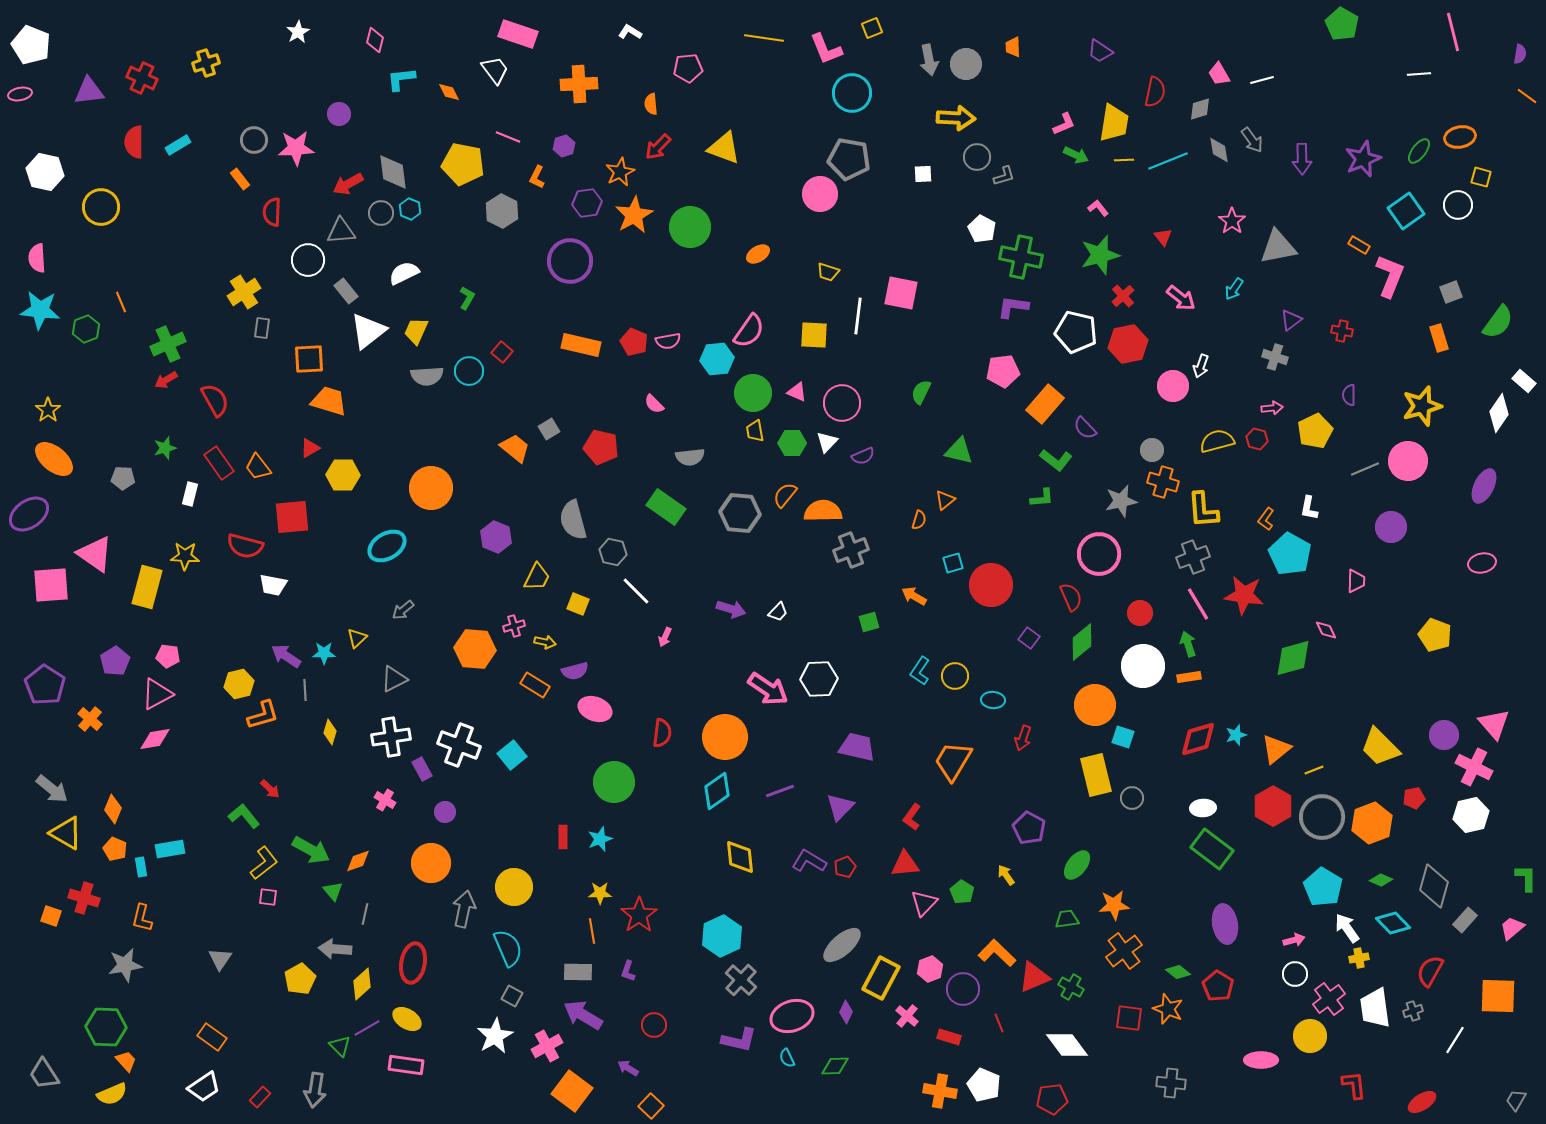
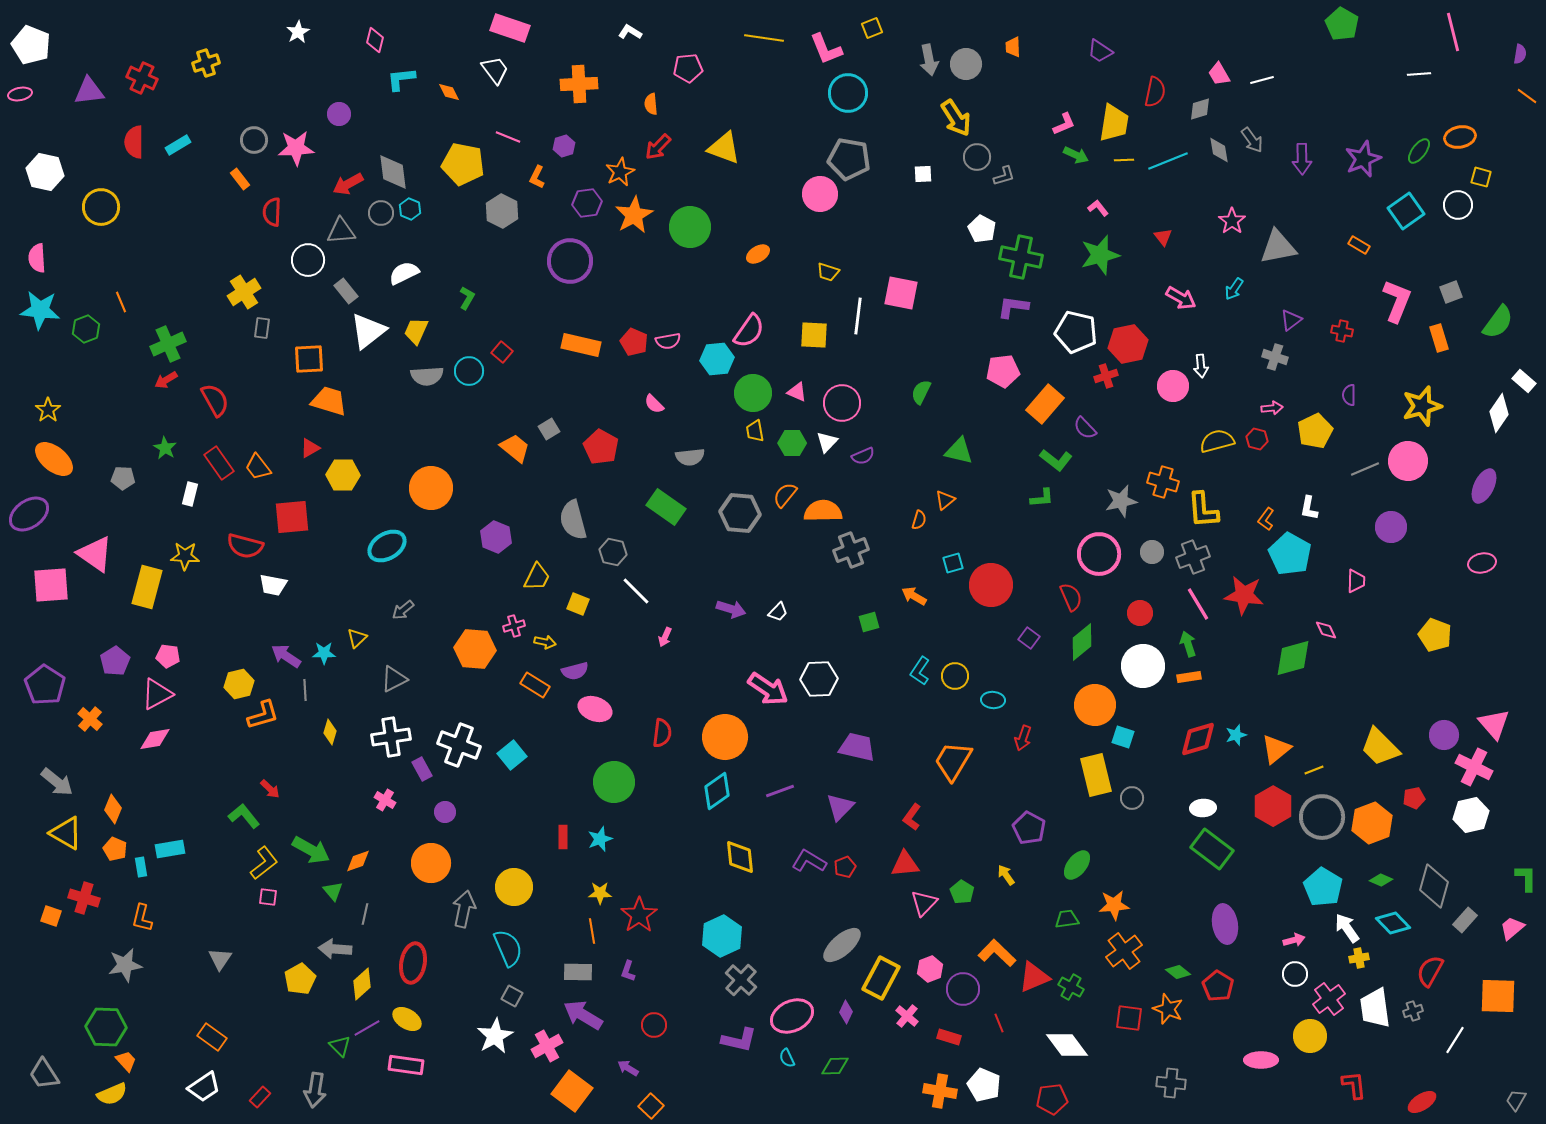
pink rectangle at (518, 34): moved 8 px left, 6 px up
cyan circle at (852, 93): moved 4 px left
yellow arrow at (956, 118): rotated 54 degrees clockwise
pink L-shape at (1390, 276): moved 7 px right, 25 px down
red cross at (1123, 296): moved 17 px left, 80 px down; rotated 25 degrees clockwise
pink arrow at (1181, 298): rotated 8 degrees counterclockwise
white arrow at (1201, 366): rotated 25 degrees counterclockwise
red pentagon at (601, 447): rotated 16 degrees clockwise
green star at (165, 448): rotated 25 degrees counterclockwise
gray circle at (1152, 450): moved 102 px down
gray arrow at (52, 789): moved 5 px right, 7 px up
pink ellipse at (792, 1016): rotated 6 degrees counterclockwise
